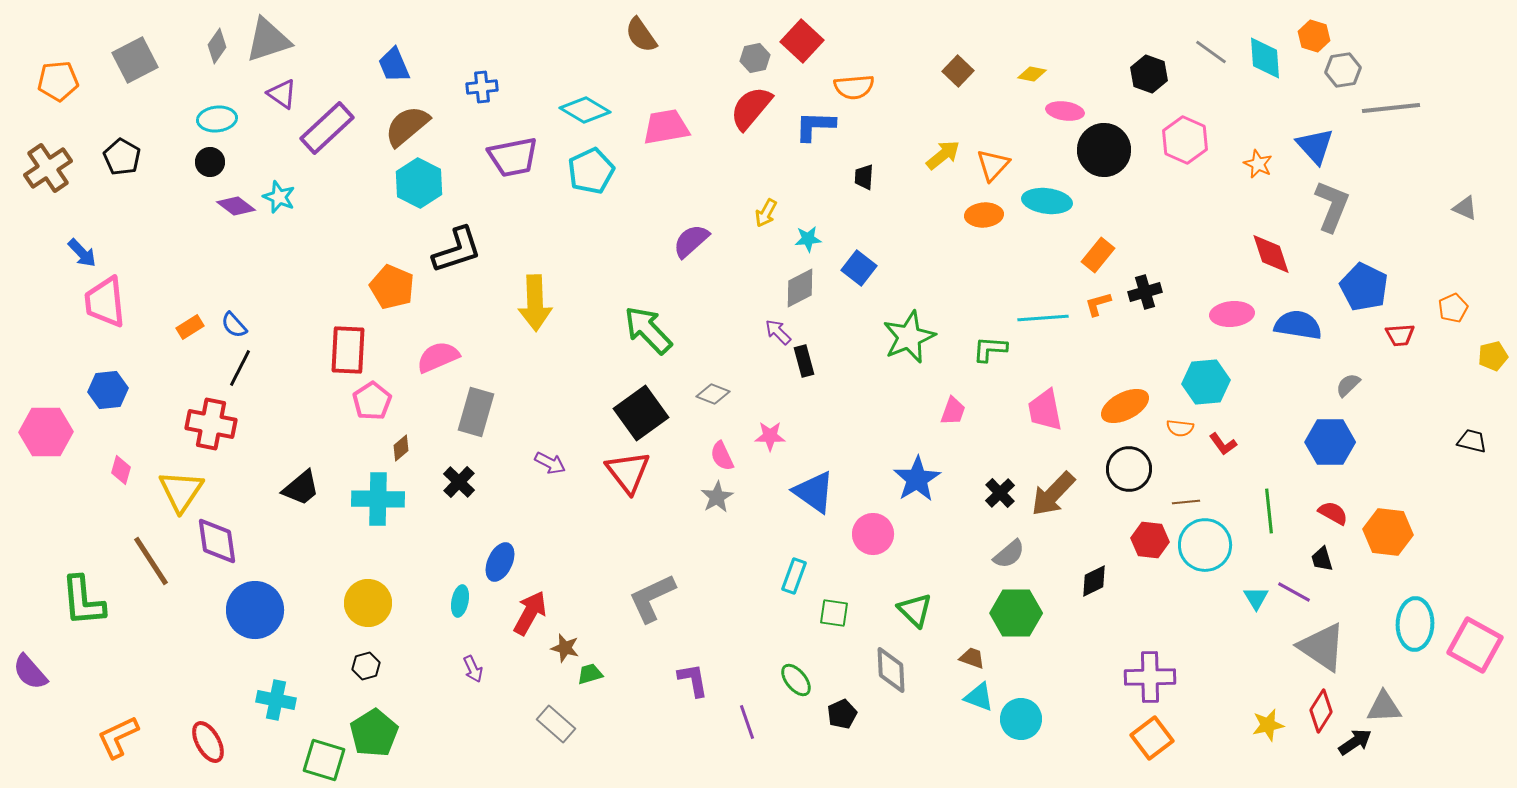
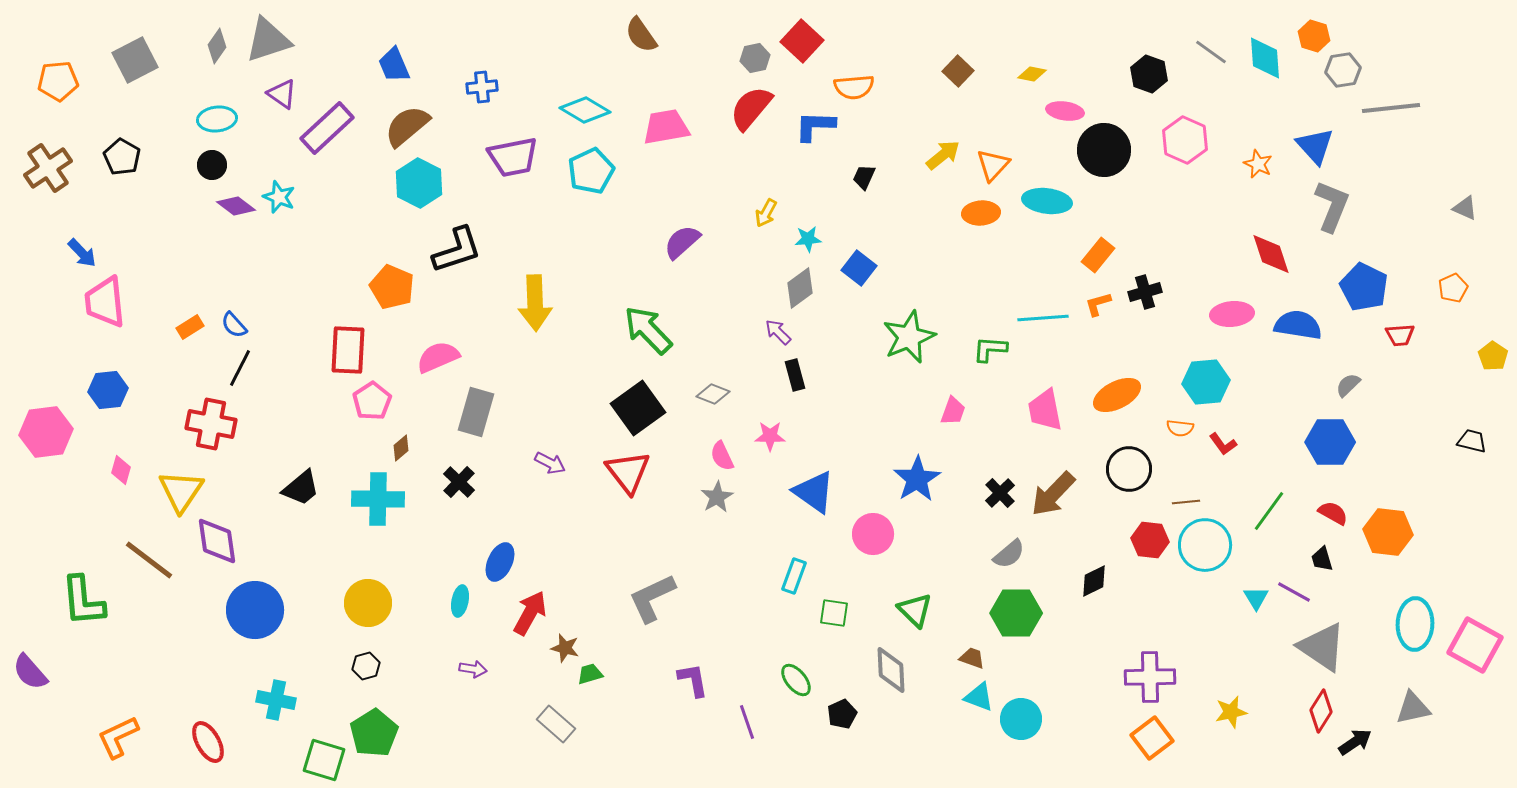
black circle at (210, 162): moved 2 px right, 3 px down
black trapezoid at (864, 177): rotated 20 degrees clockwise
orange ellipse at (984, 215): moved 3 px left, 2 px up
purple semicircle at (691, 241): moved 9 px left, 1 px down
gray diamond at (800, 288): rotated 9 degrees counterclockwise
orange pentagon at (1453, 308): moved 20 px up
yellow pentagon at (1493, 356): rotated 24 degrees counterclockwise
black rectangle at (804, 361): moved 9 px left, 14 px down
orange ellipse at (1125, 406): moved 8 px left, 11 px up
black square at (641, 413): moved 3 px left, 5 px up
pink hexagon at (46, 432): rotated 6 degrees counterclockwise
green line at (1269, 511): rotated 42 degrees clockwise
brown line at (151, 561): moved 2 px left, 1 px up; rotated 20 degrees counterclockwise
purple arrow at (473, 669): rotated 56 degrees counterclockwise
gray triangle at (1384, 707): moved 29 px right, 1 px down; rotated 9 degrees counterclockwise
yellow star at (1268, 725): moved 37 px left, 13 px up
